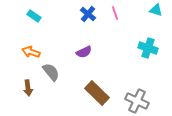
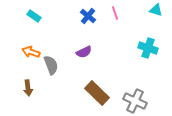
blue cross: moved 2 px down
gray semicircle: moved 7 px up; rotated 18 degrees clockwise
gray cross: moved 2 px left
